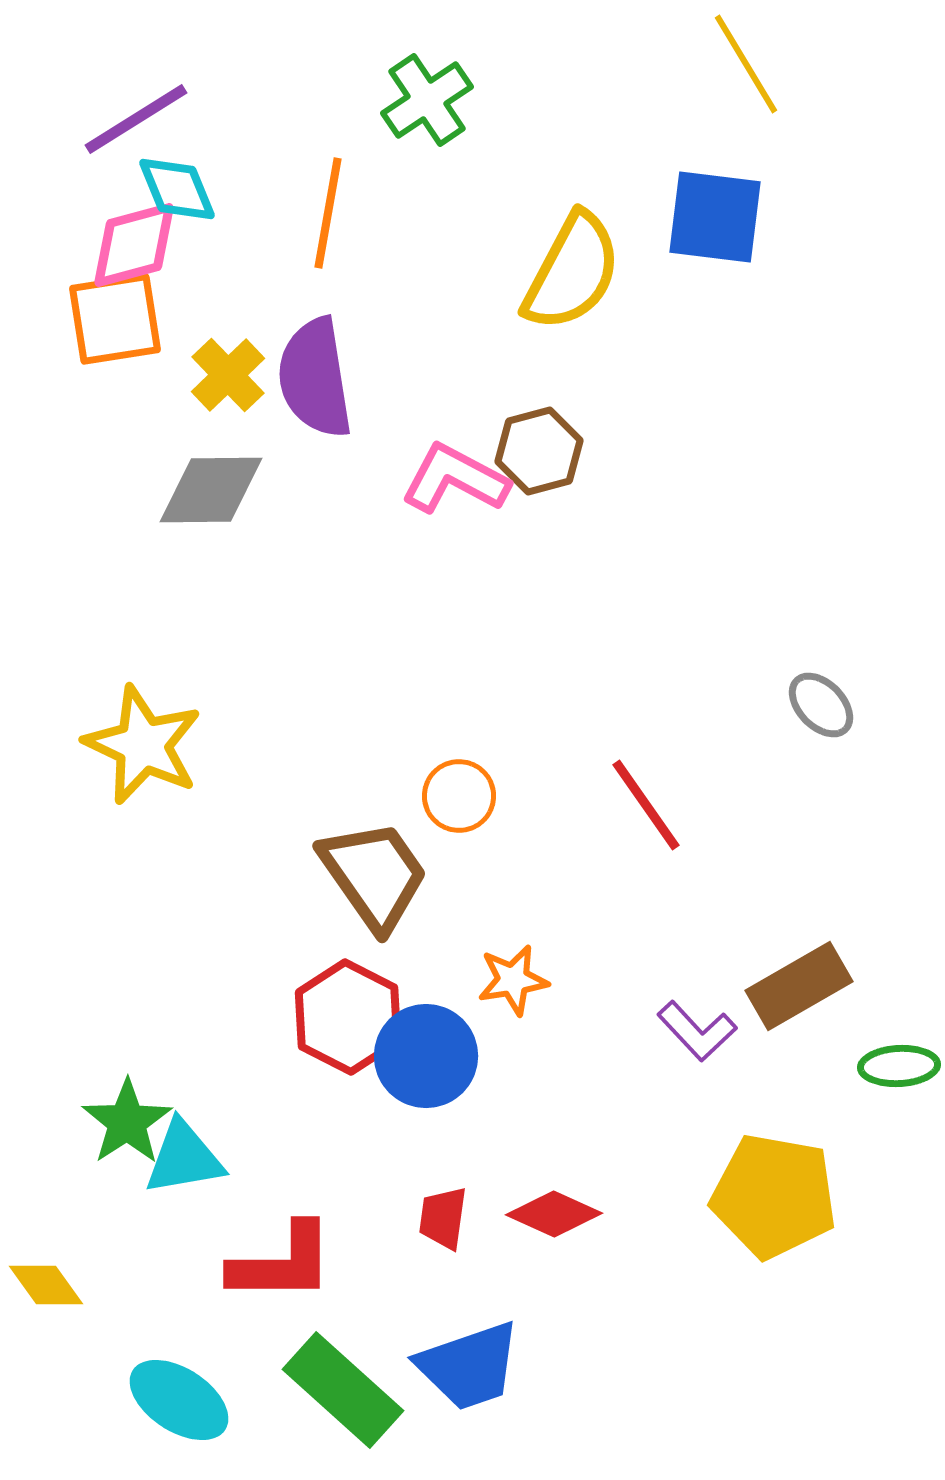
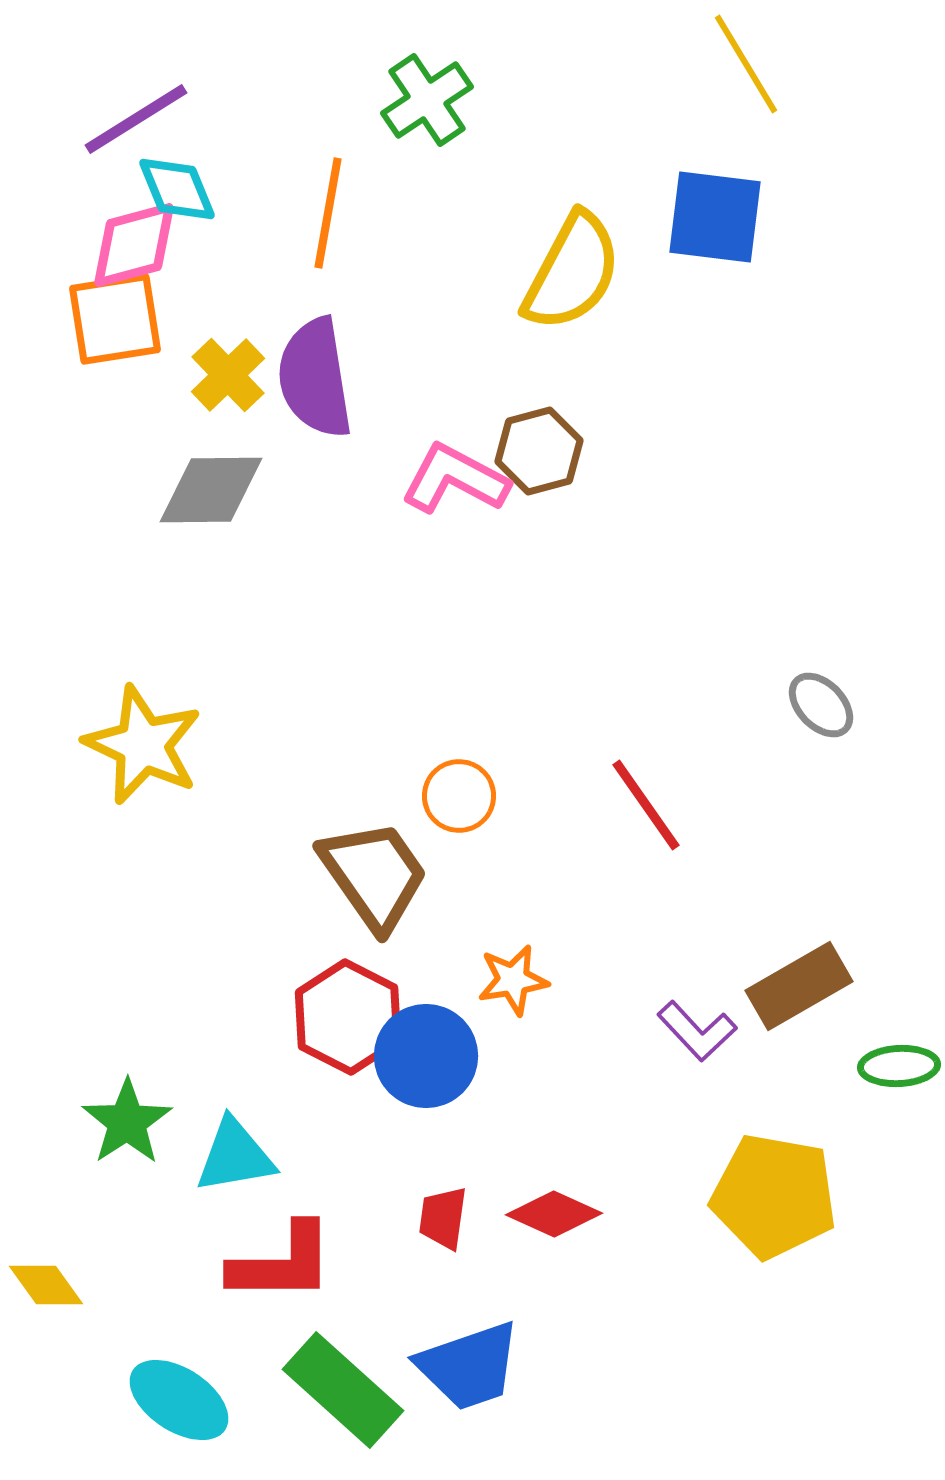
cyan triangle: moved 51 px right, 2 px up
